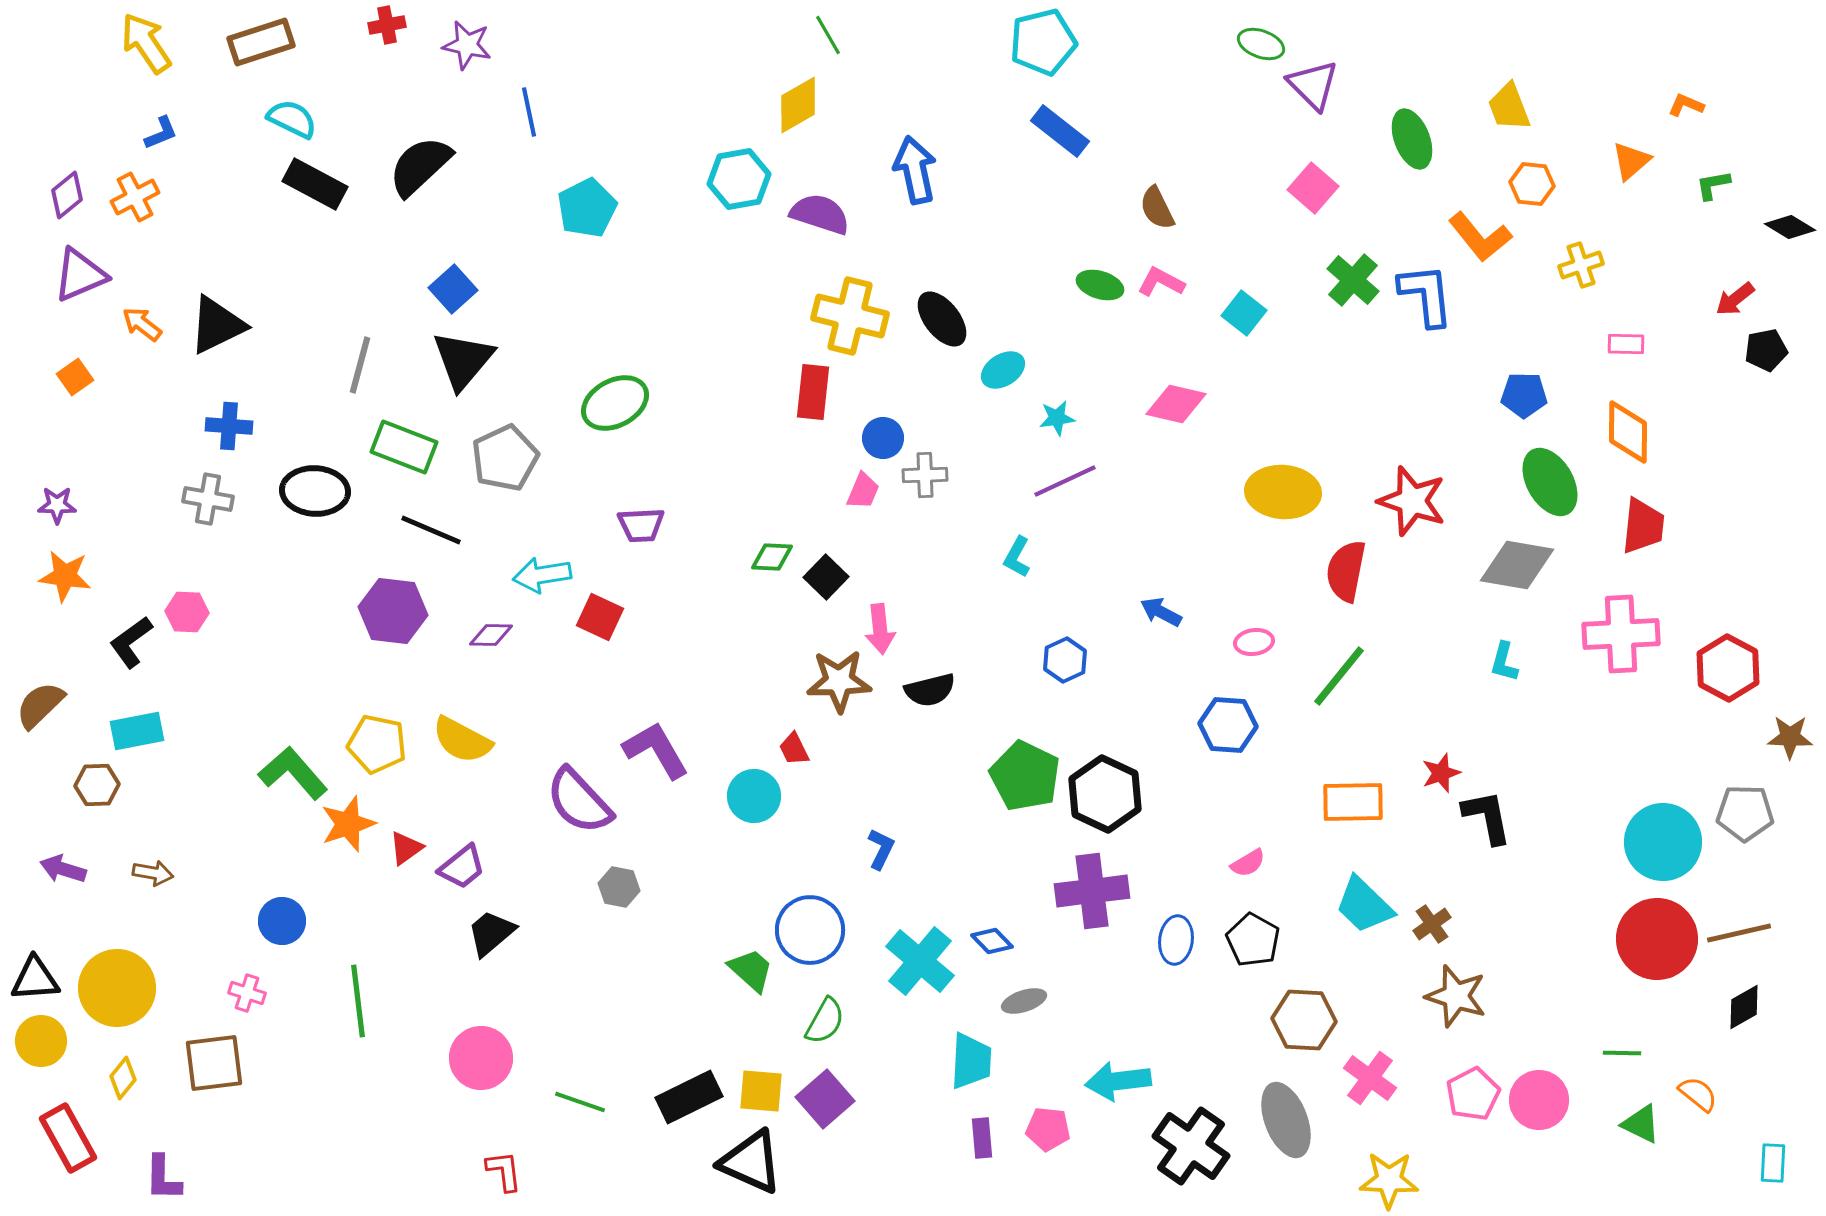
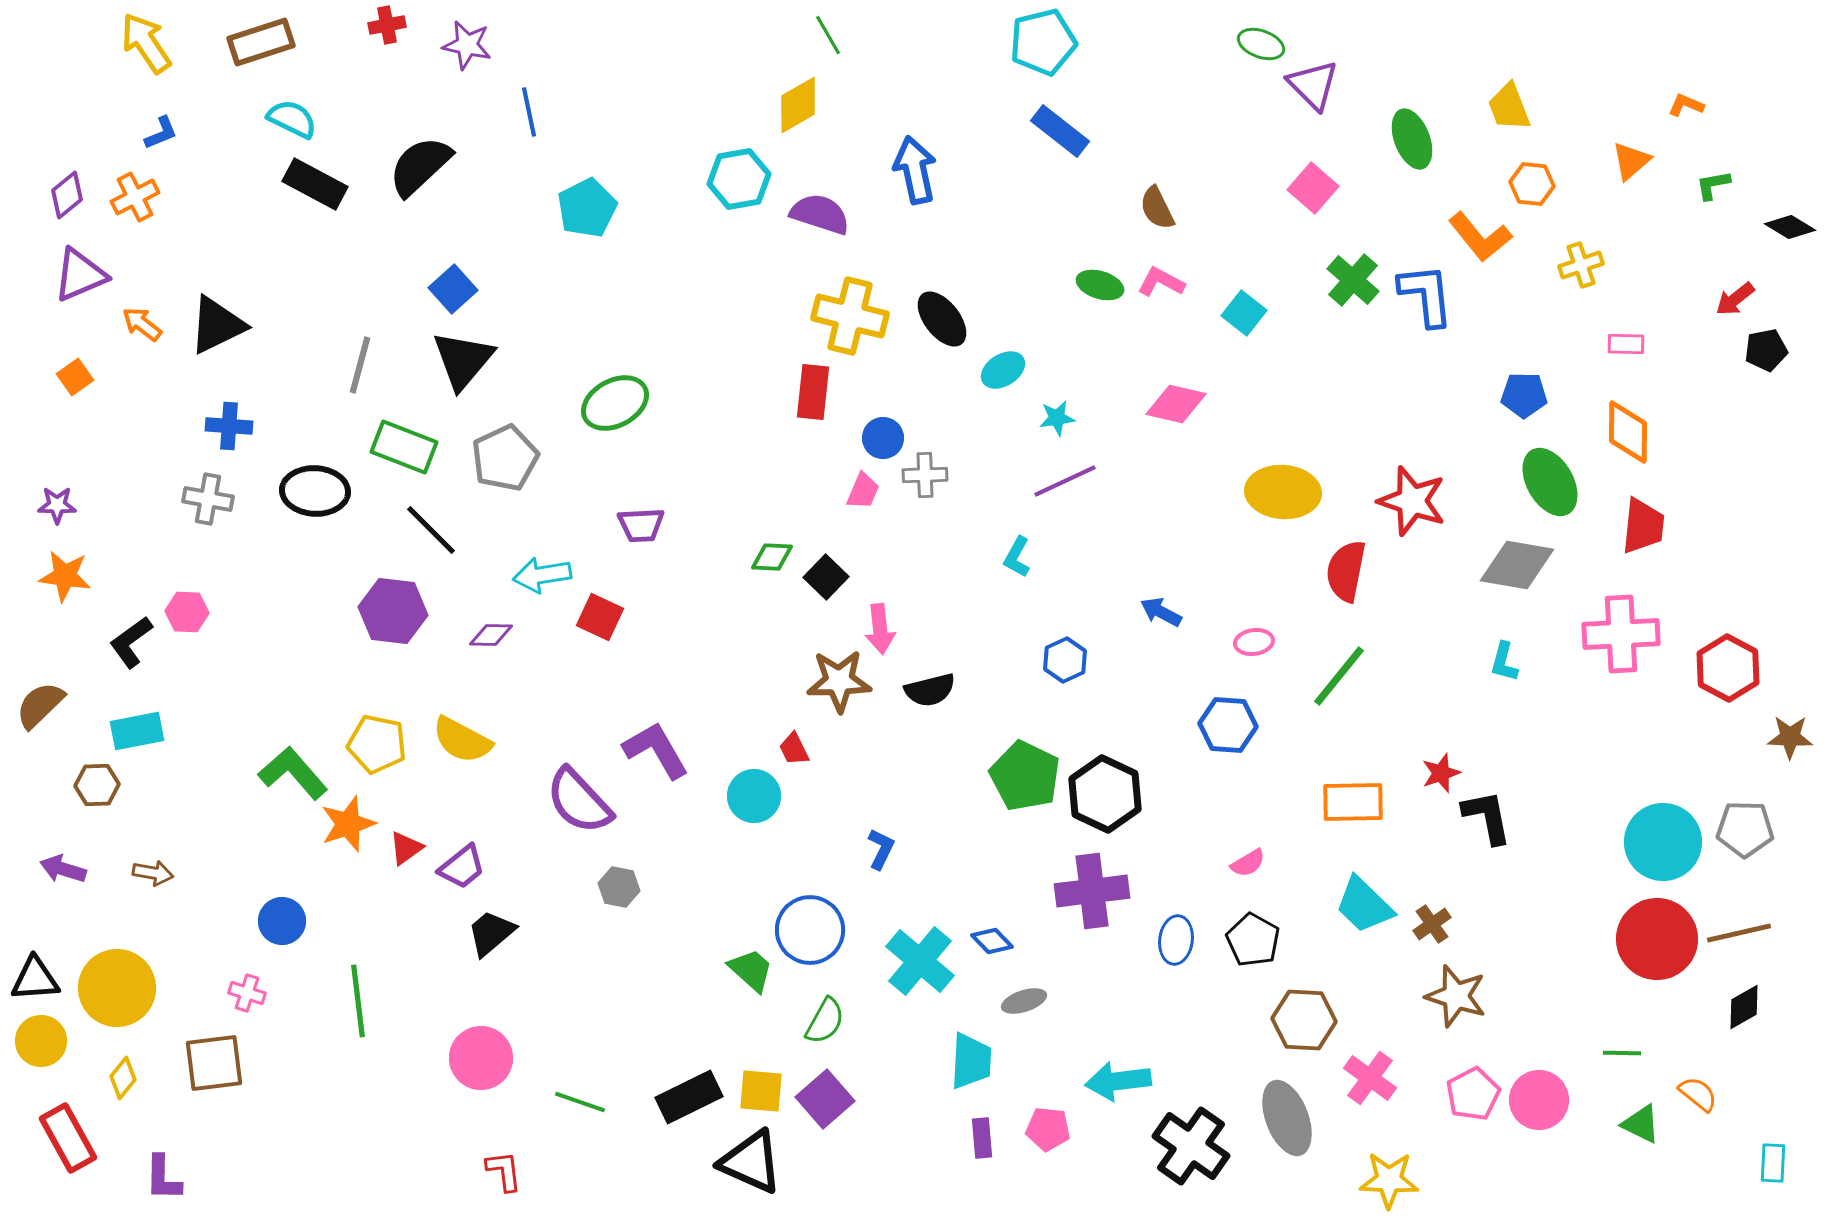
black line at (431, 530): rotated 22 degrees clockwise
gray pentagon at (1745, 813): moved 16 px down
gray ellipse at (1286, 1120): moved 1 px right, 2 px up
